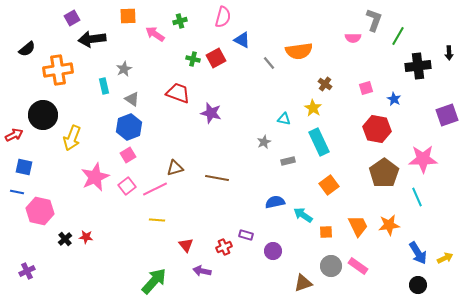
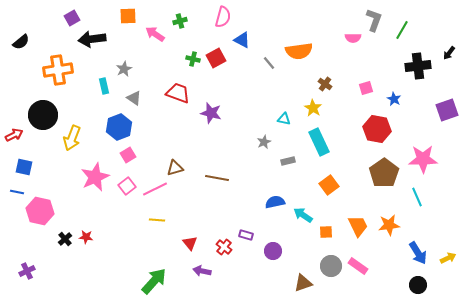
green line at (398, 36): moved 4 px right, 6 px up
black semicircle at (27, 49): moved 6 px left, 7 px up
black arrow at (449, 53): rotated 40 degrees clockwise
gray triangle at (132, 99): moved 2 px right, 1 px up
purple square at (447, 115): moved 5 px up
blue hexagon at (129, 127): moved 10 px left
red triangle at (186, 245): moved 4 px right, 2 px up
red cross at (224, 247): rotated 28 degrees counterclockwise
yellow arrow at (445, 258): moved 3 px right
